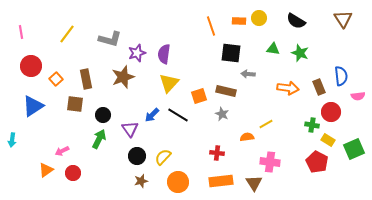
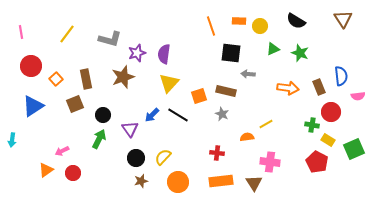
yellow circle at (259, 18): moved 1 px right, 8 px down
green triangle at (273, 49): rotated 32 degrees counterclockwise
brown square at (75, 104): rotated 30 degrees counterclockwise
black circle at (137, 156): moved 1 px left, 2 px down
